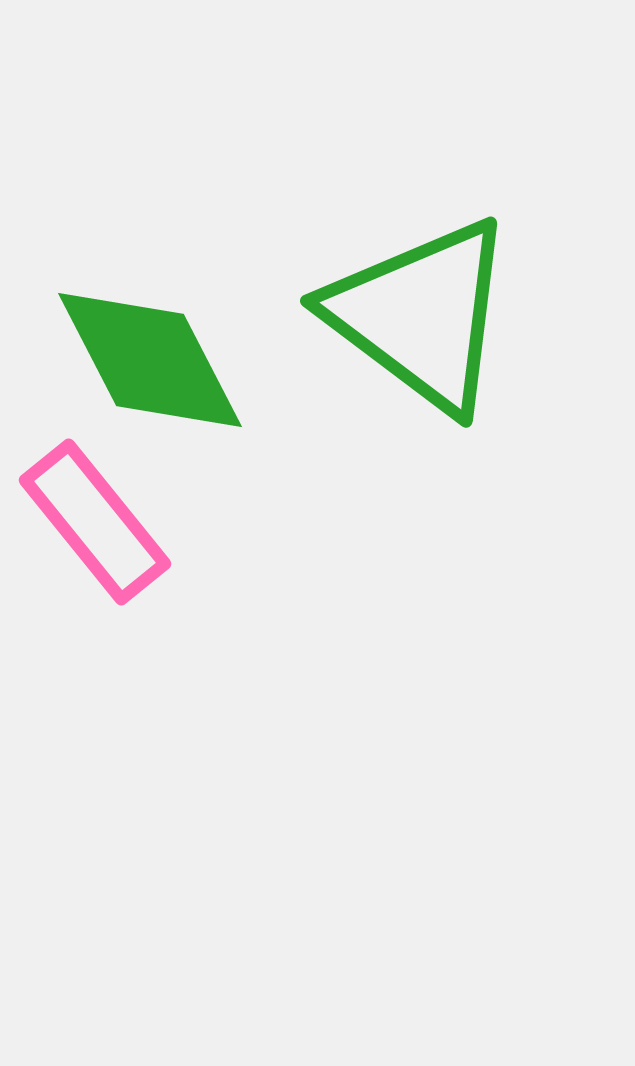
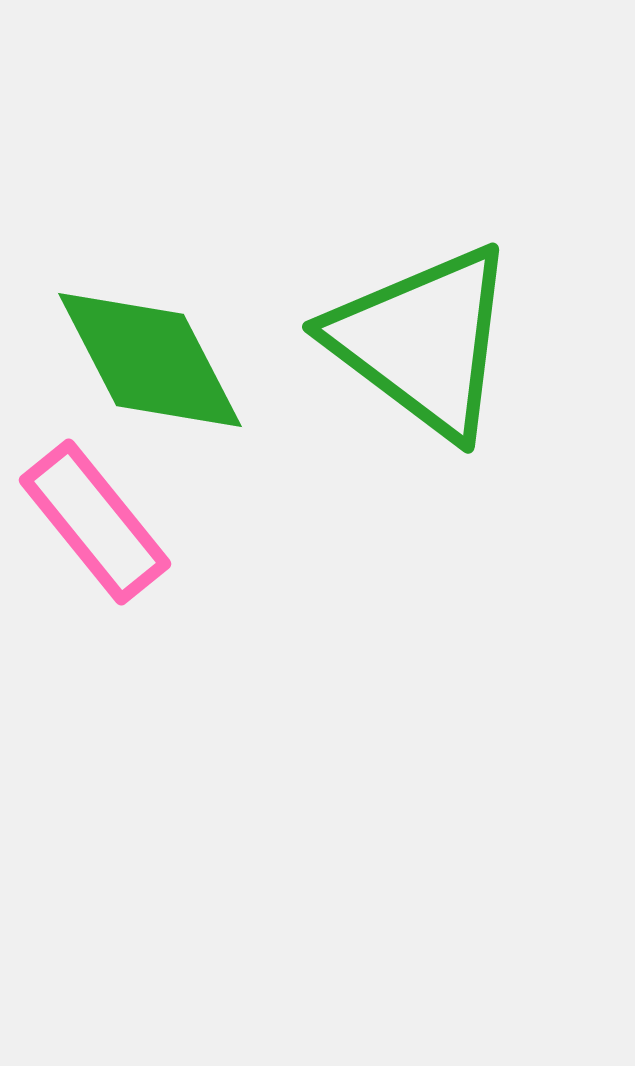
green triangle: moved 2 px right, 26 px down
